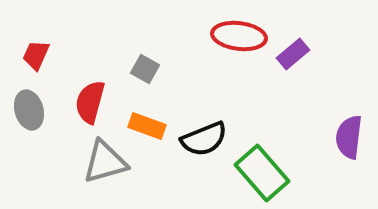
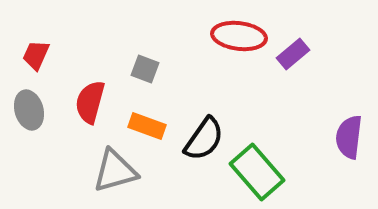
gray square: rotated 8 degrees counterclockwise
black semicircle: rotated 33 degrees counterclockwise
gray triangle: moved 10 px right, 9 px down
green rectangle: moved 5 px left, 1 px up
